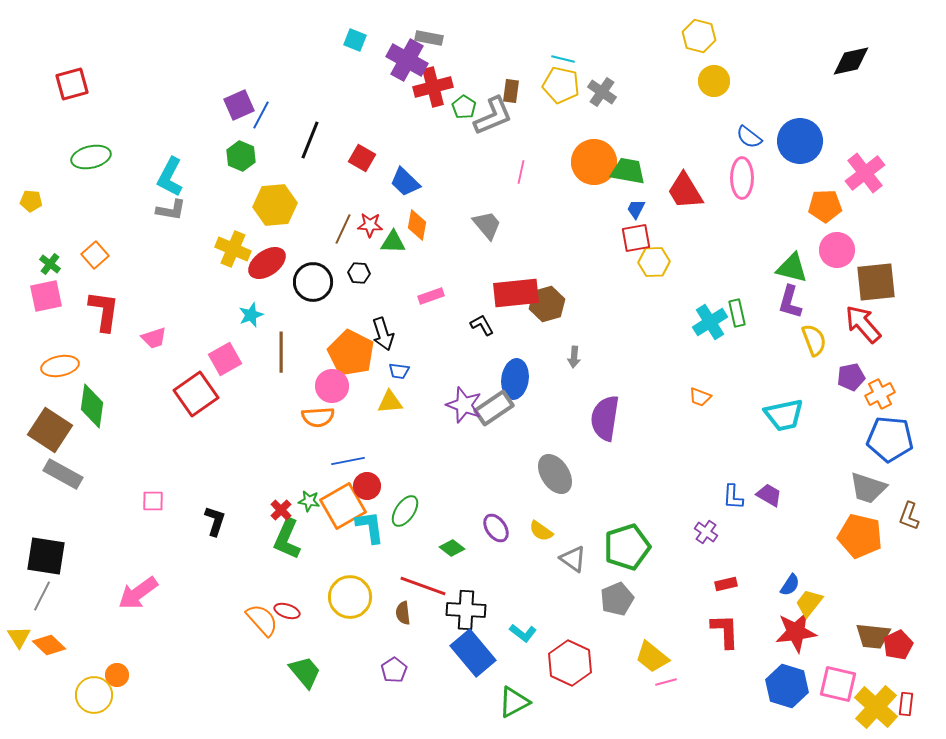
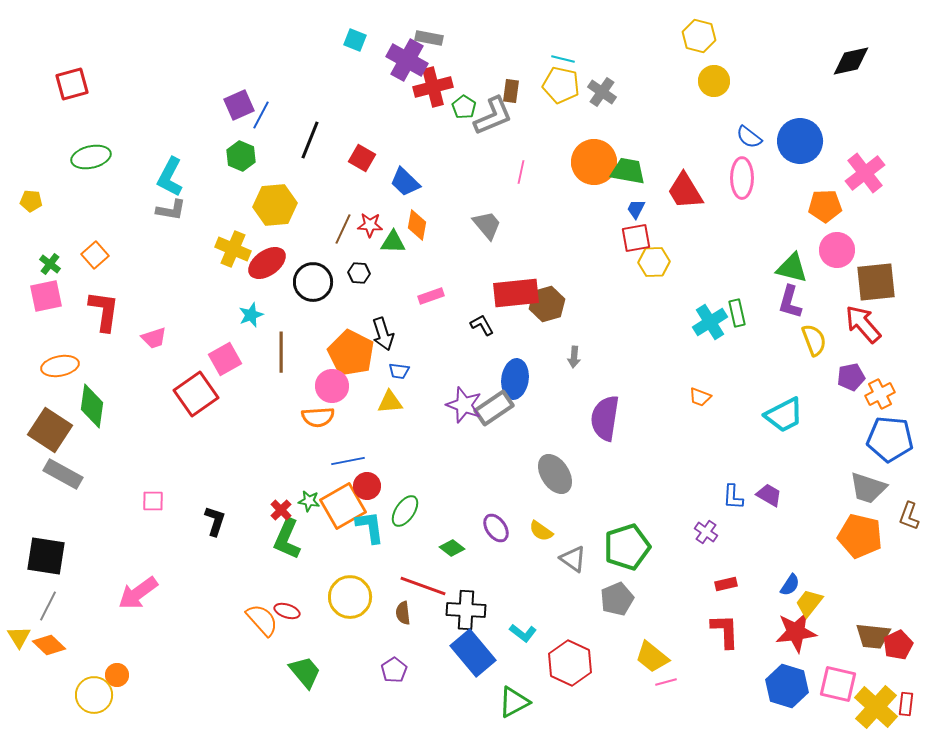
cyan trapezoid at (784, 415): rotated 15 degrees counterclockwise
gray line at (42, 596): moved 6 px right, 10 px down
